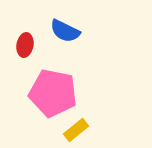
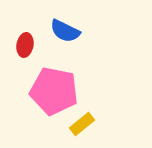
pink pentagon: moved 1 px right, 2 px up
yellow rectangle: moved 6 px right, 6 px up
